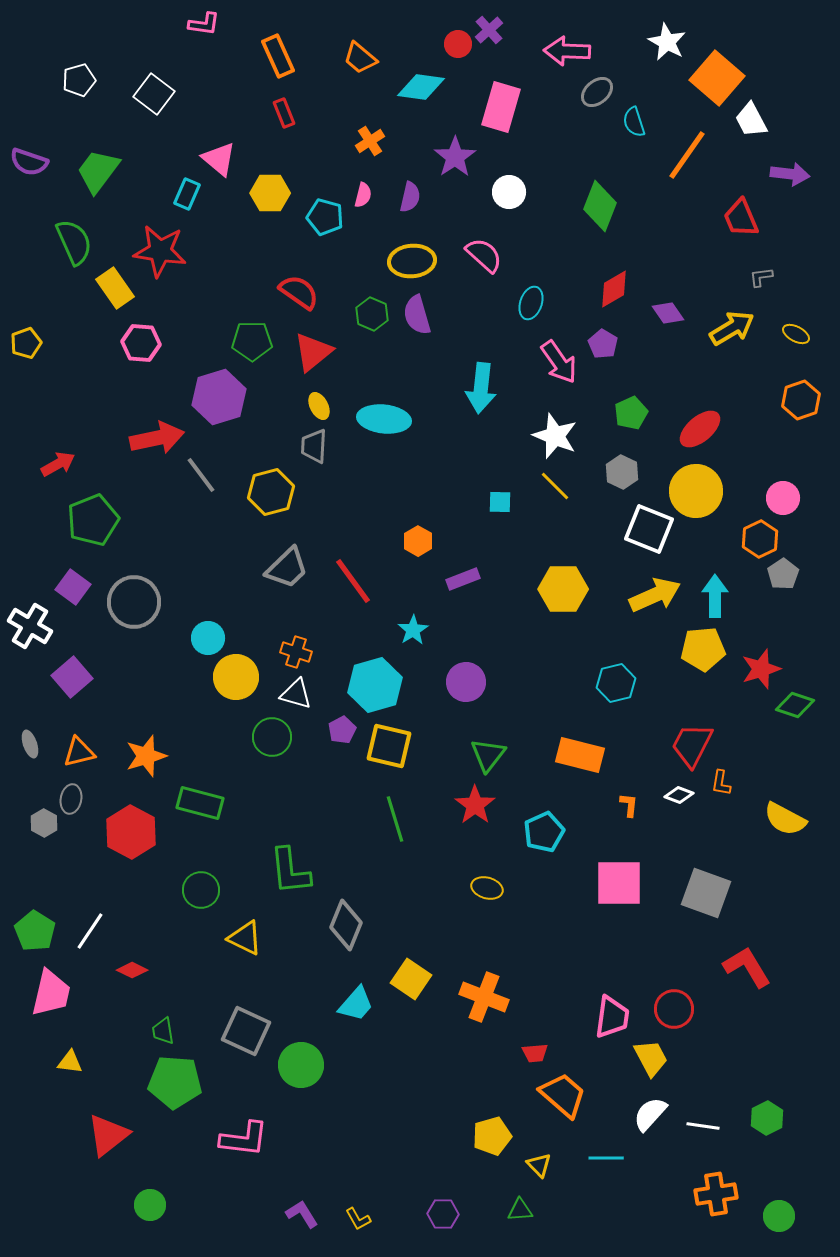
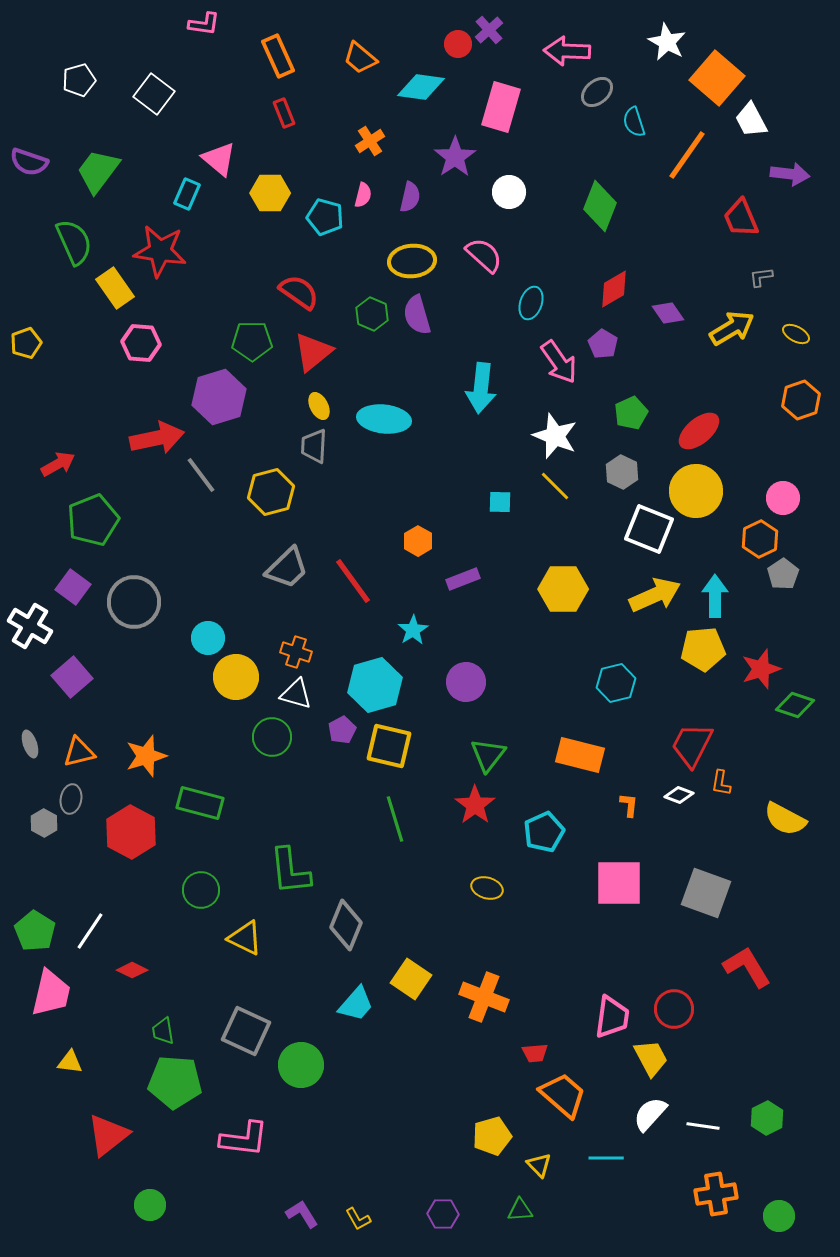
red ellipse at (700, 429): moved 1 px left, 2 px down
